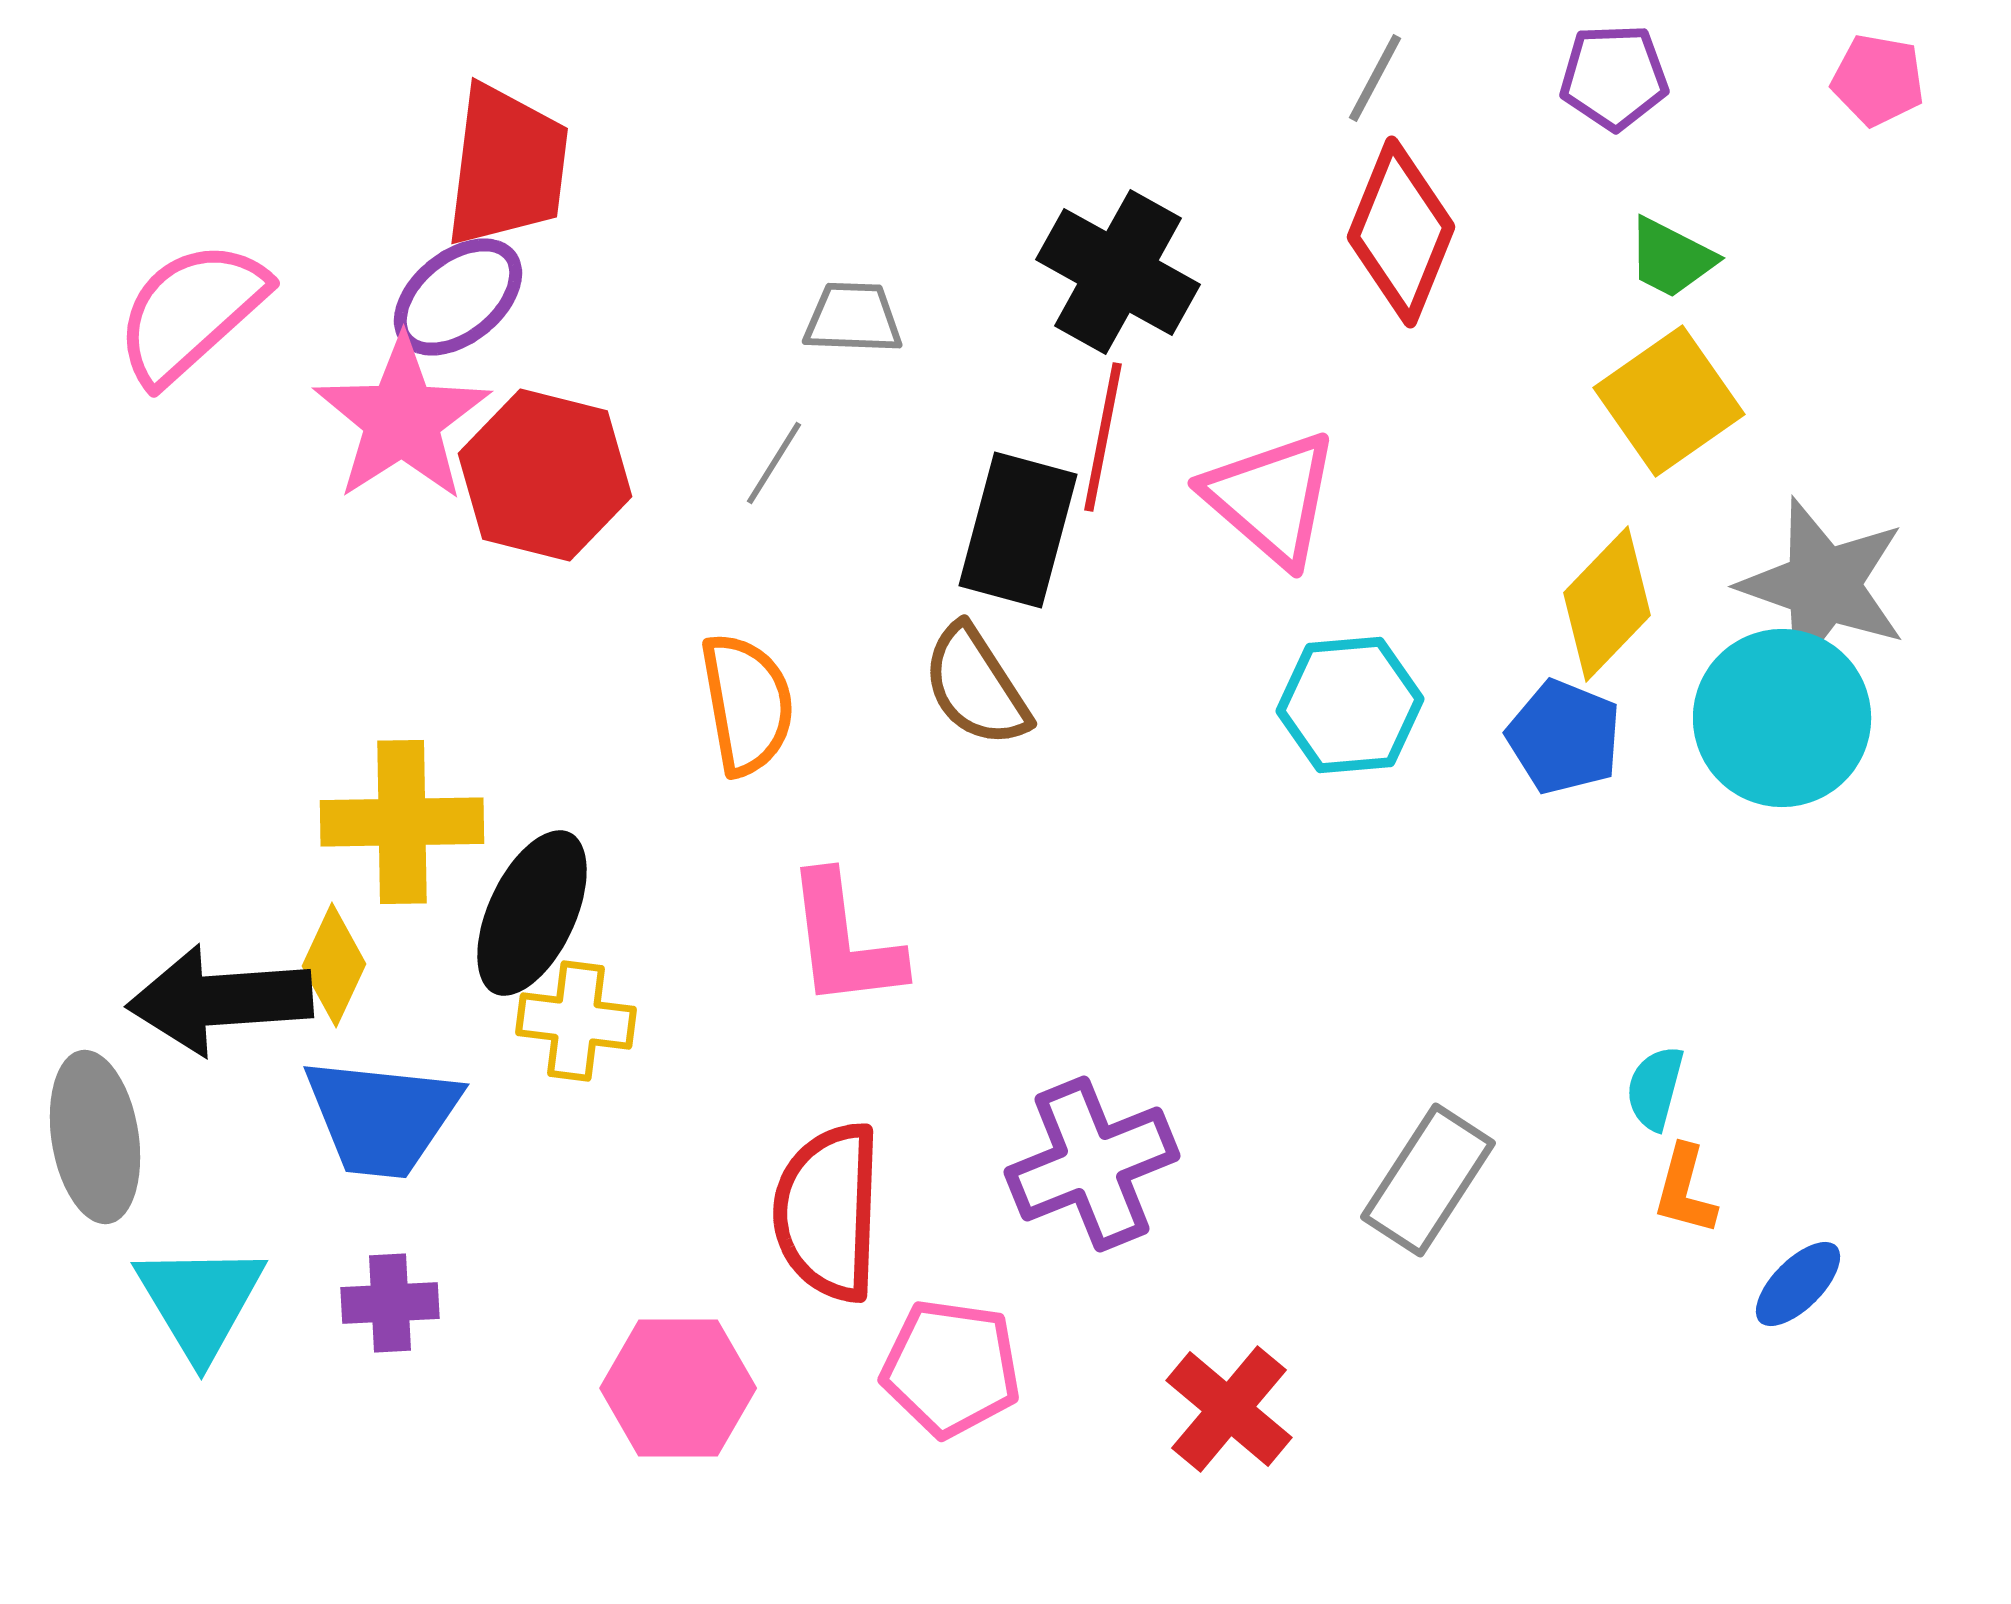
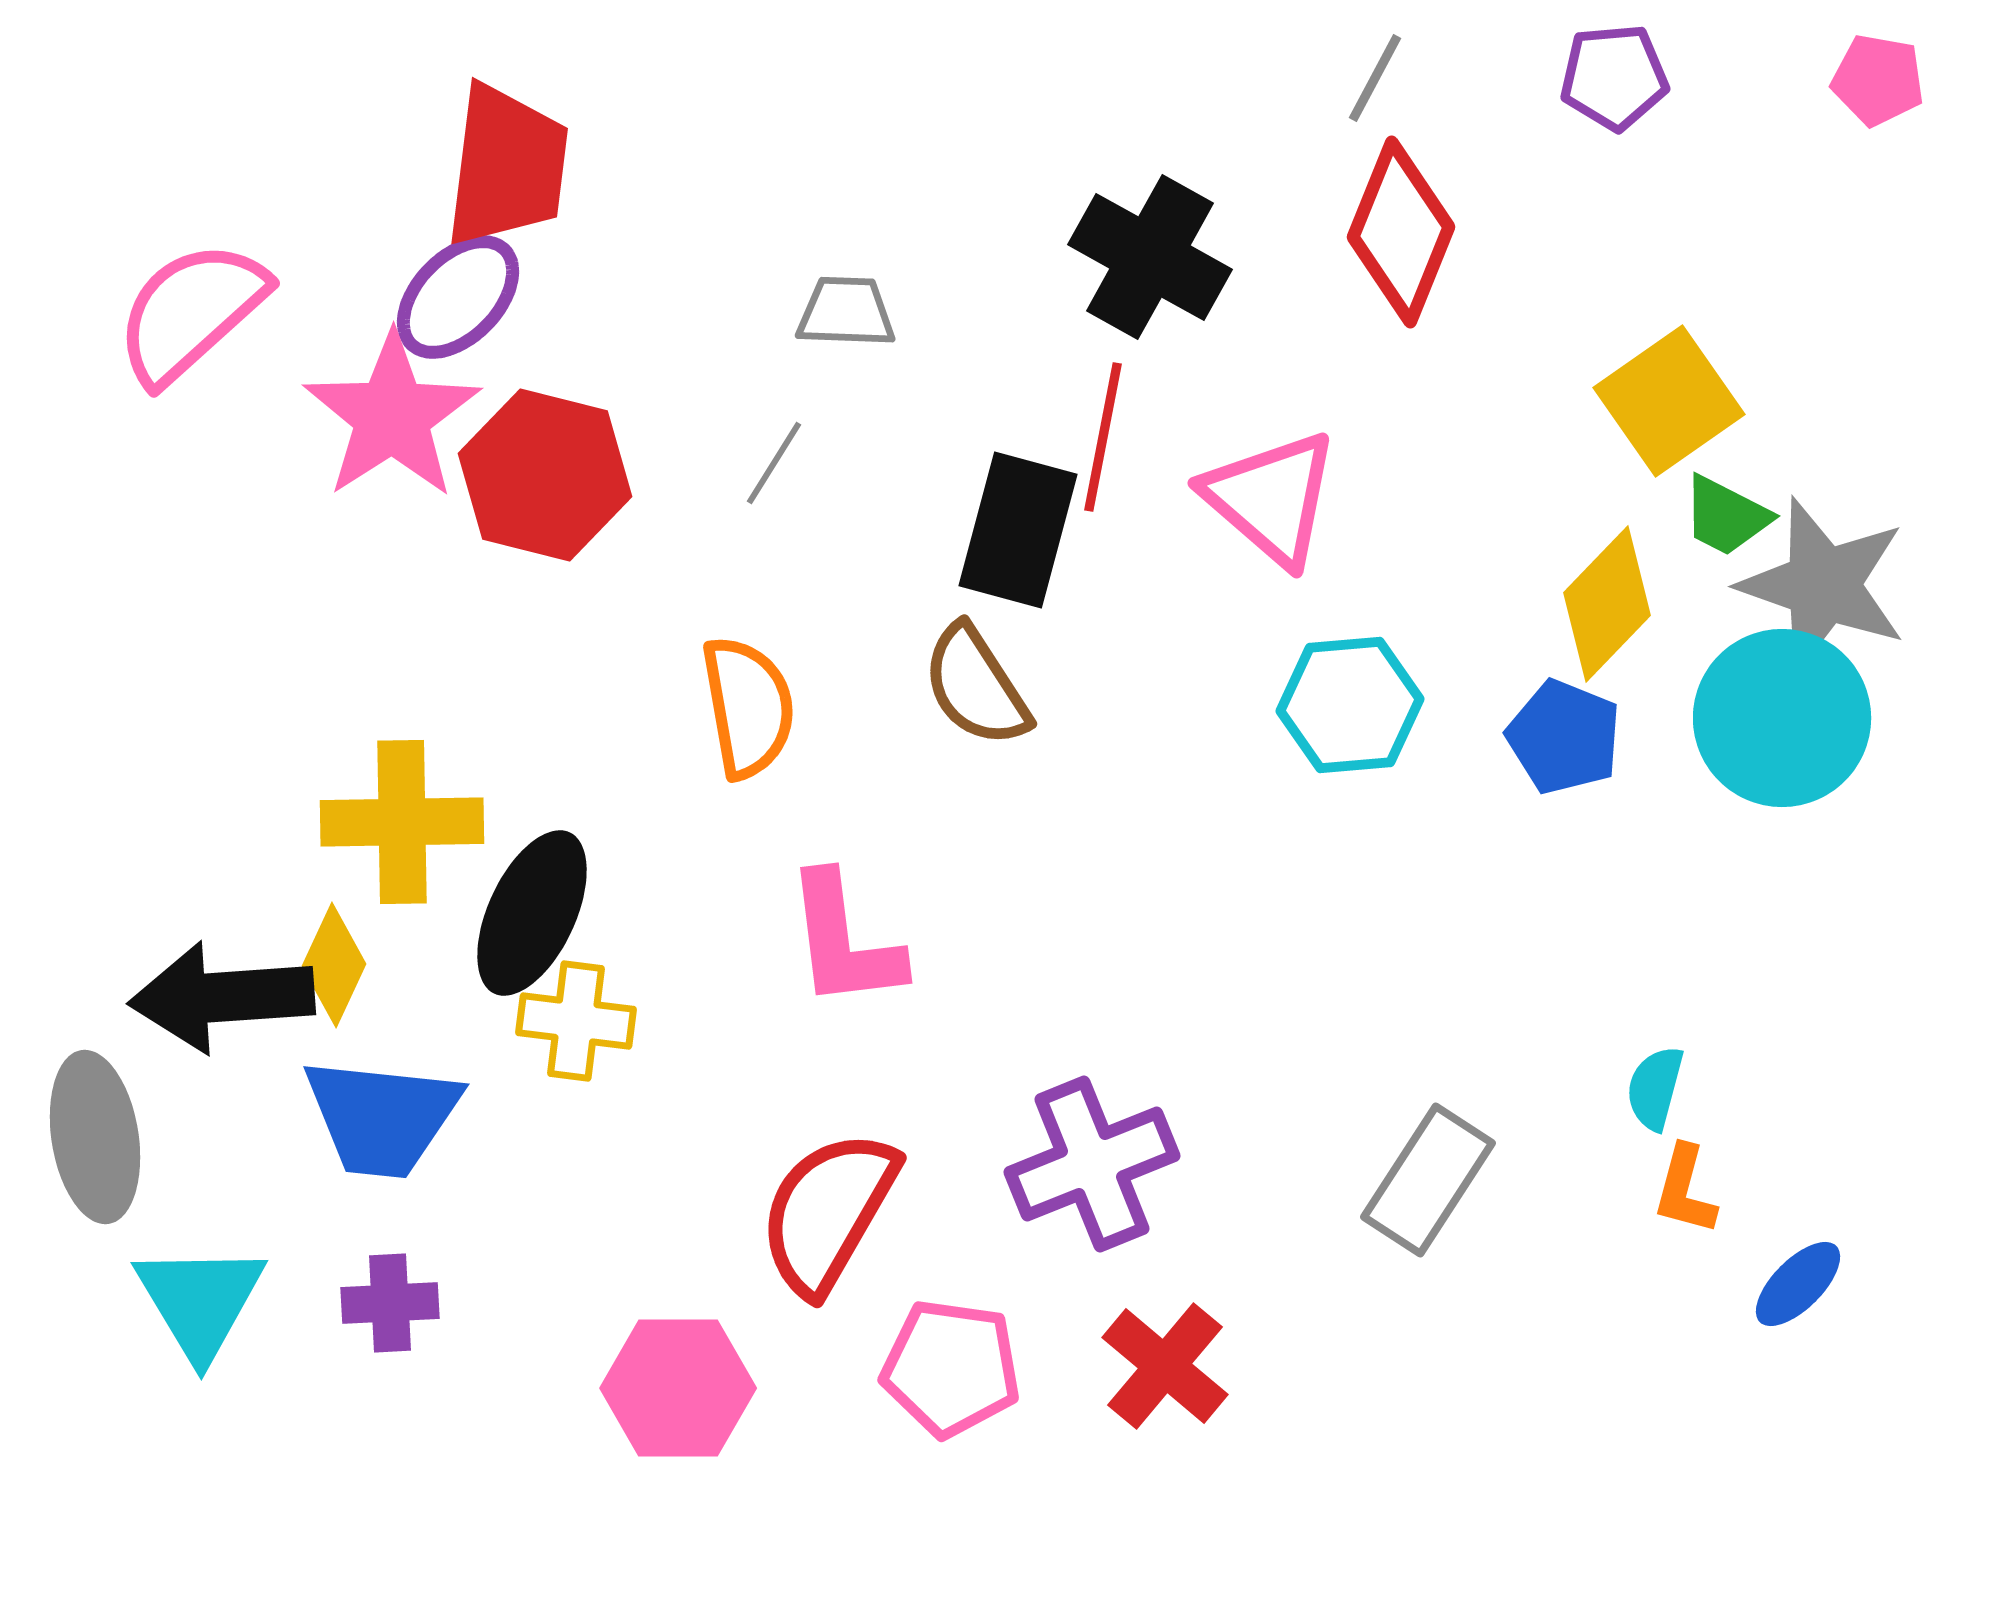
purple pentagon at (1614, 77): rotated 3 degrees counterclockwise
green trapezoid at (1671, 258): moved 55 px right, 258 px down
black cross at (1118, 272): moved 32 px right, 15 px up
purple ellipse at (458, 297): rotated 7 degrees counterclockwise
gray trapezoid at (853, 318): moved 7 px left, 6 px up
pink star at (402, 419): moved 10 px left, 3 px up
orange semicircle at (747, 704): moved 1 px right, 3 px down
black arrow at (220, 1000): moved 2 px right, 3 px up
red semicircle at (828, 1212): rotated 28 degrees clockwise
red cross at (1229, 1409): moved 64 px left, 43 px up
